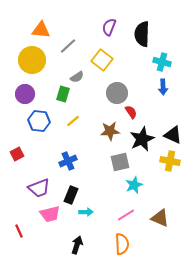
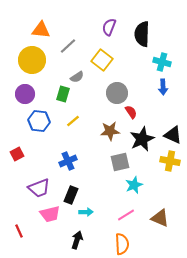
black arrow: moved 5 px up
